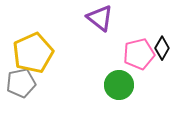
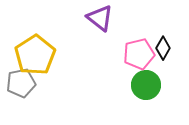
black diamond: moved 1 px right
yellow pentagon: moved 2 px right, 2 px down; rotated 9 degrees counterclockwise
green circle: moved 27 px right
